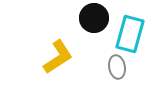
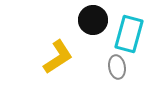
black circle: moved 1 px left, 2 px down
cyan rectangle: moved 1 px left
